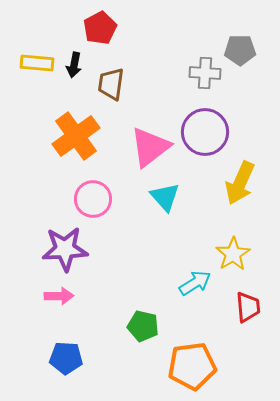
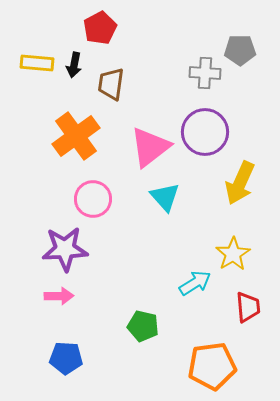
orange pentagon: moved 20 px right
